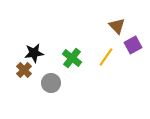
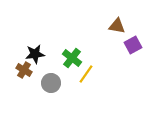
brown triangle: rotated 36 degrees counterclockwise
black star: moved 1 px right, 1 px down
yellow line: moved 20 px left, 17 px down
brown cross: rotated 14 degrees counterclockwise
